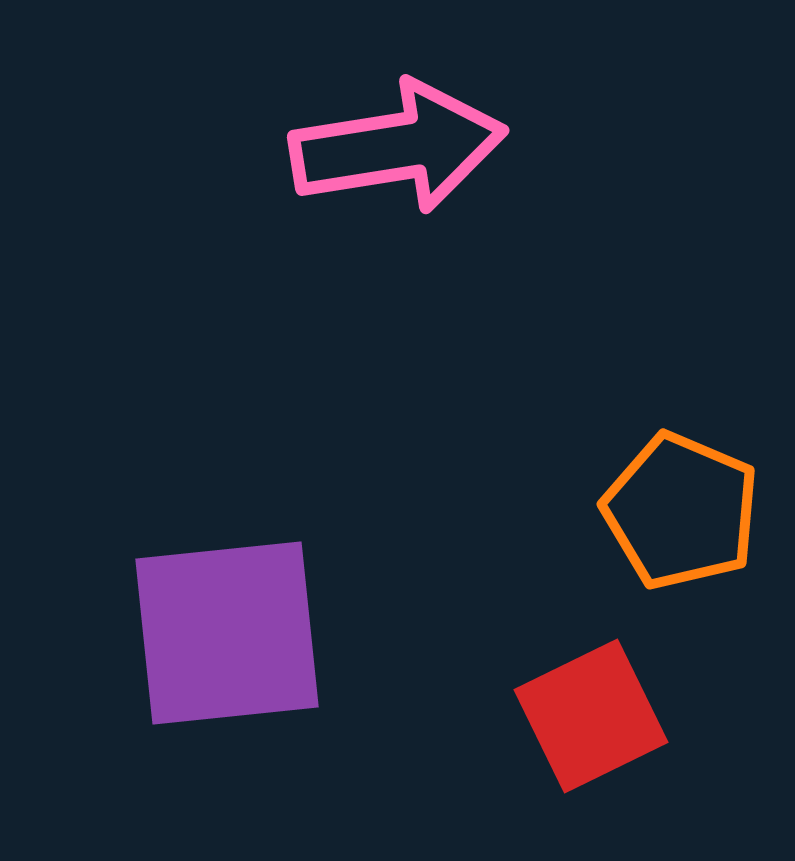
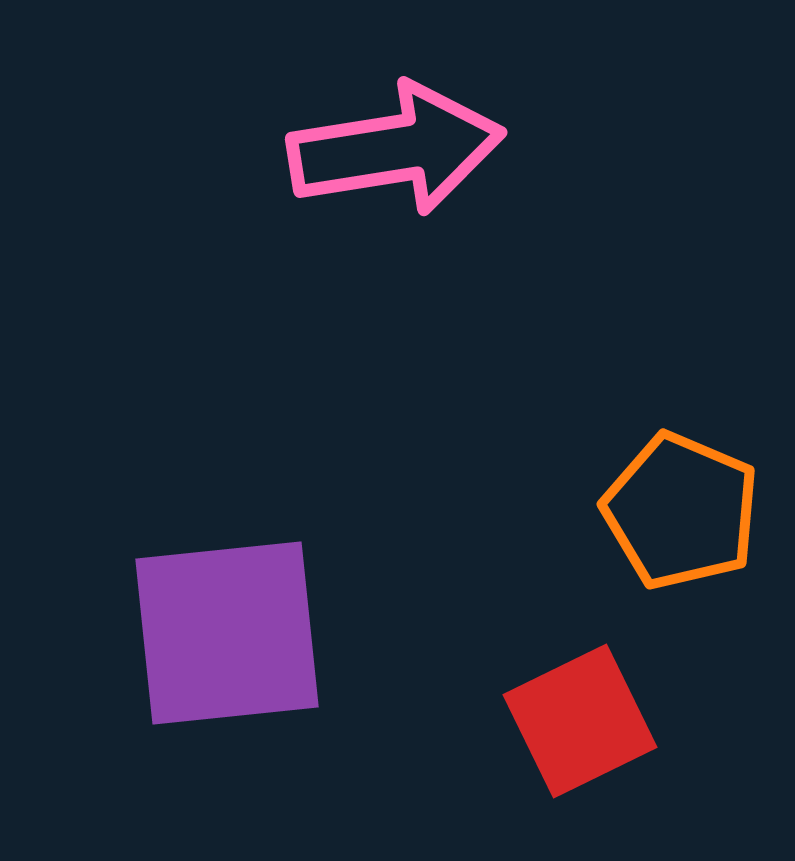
pink arrow: moved 2 px left, 2 px down
red square: moved 11 px left, 5 px down
